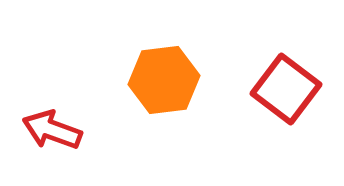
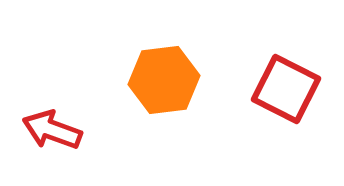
red square: rotated 10 degrees counterclockwise
